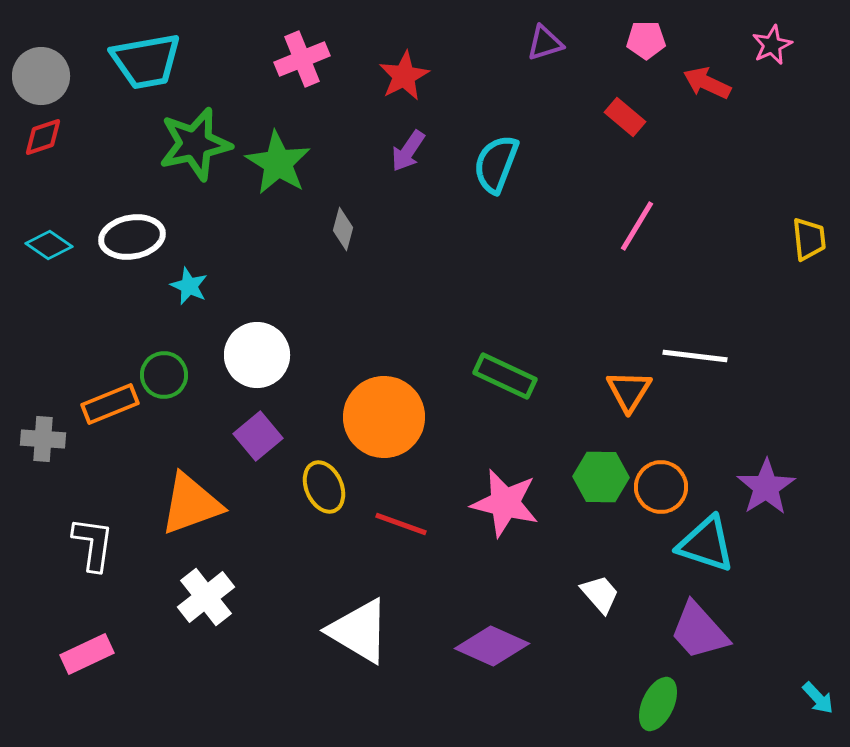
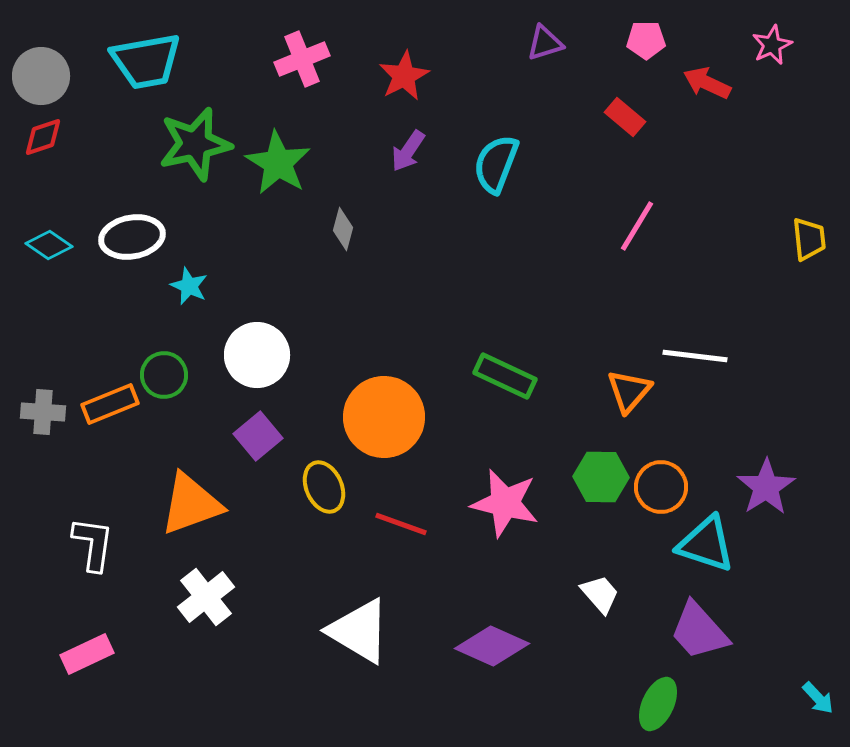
orange triangle at (629, 391): rotated 9 degrees clockwise
gray cross at (43, 439): moved 27 px up
